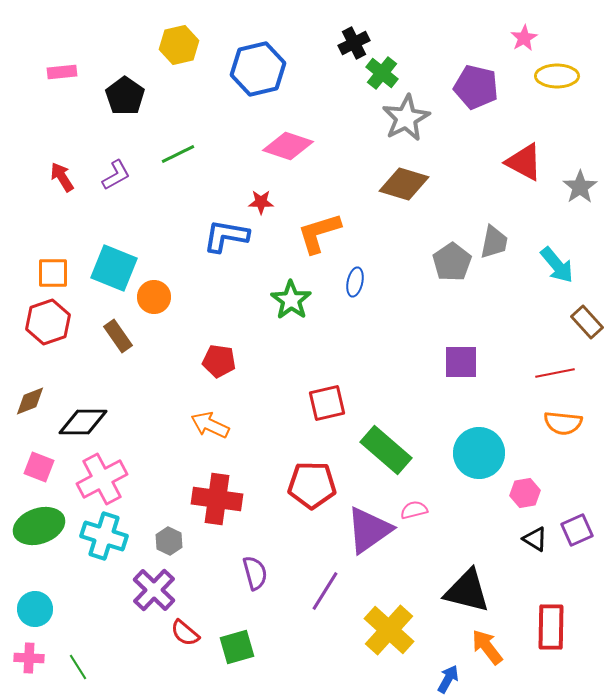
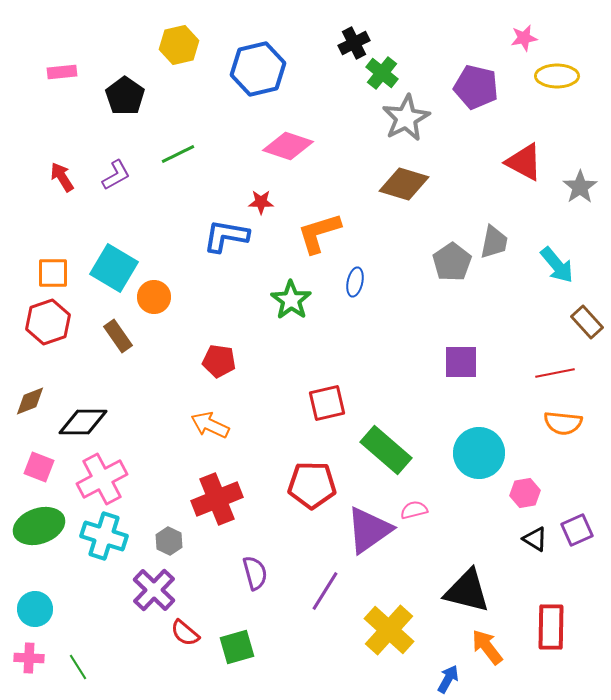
pink star at (524, 38): rotated 20 degrees clockwise
cyan square at (114, 268): rotated 9 degrees clockwise
red cross at (217, 499): rotated 30 degrees counterclockwise
